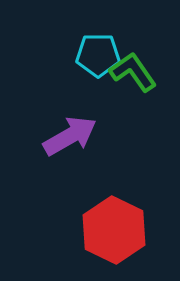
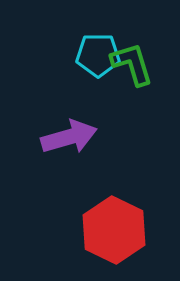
green L-shape: moved 1 px left, 8 px up; rotated 18 degrees clockwise
purple arrow: moved 1 px left, 1 px down; rotated 14 degrees clockwise
